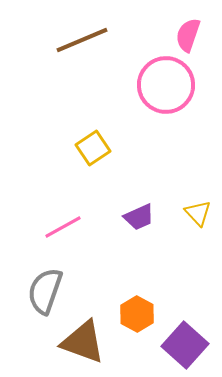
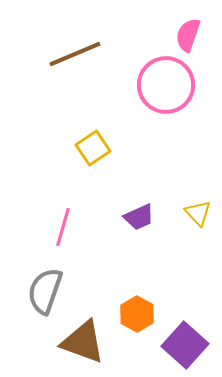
brown line: moved 7 px left, 14 px down
pink line: rotated 45 degrees counterclockwise
